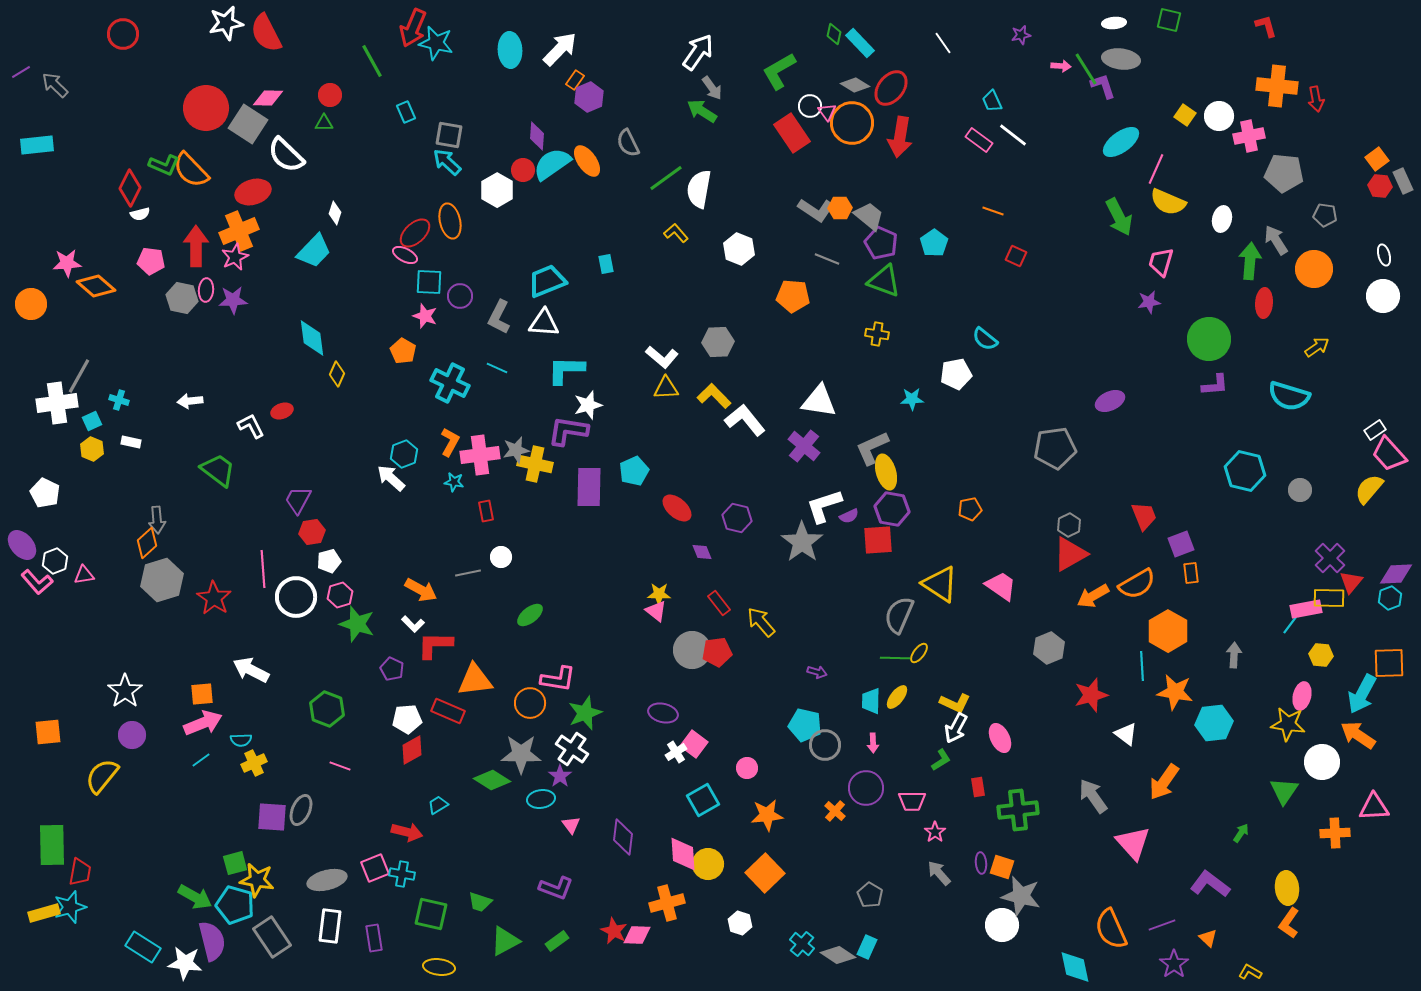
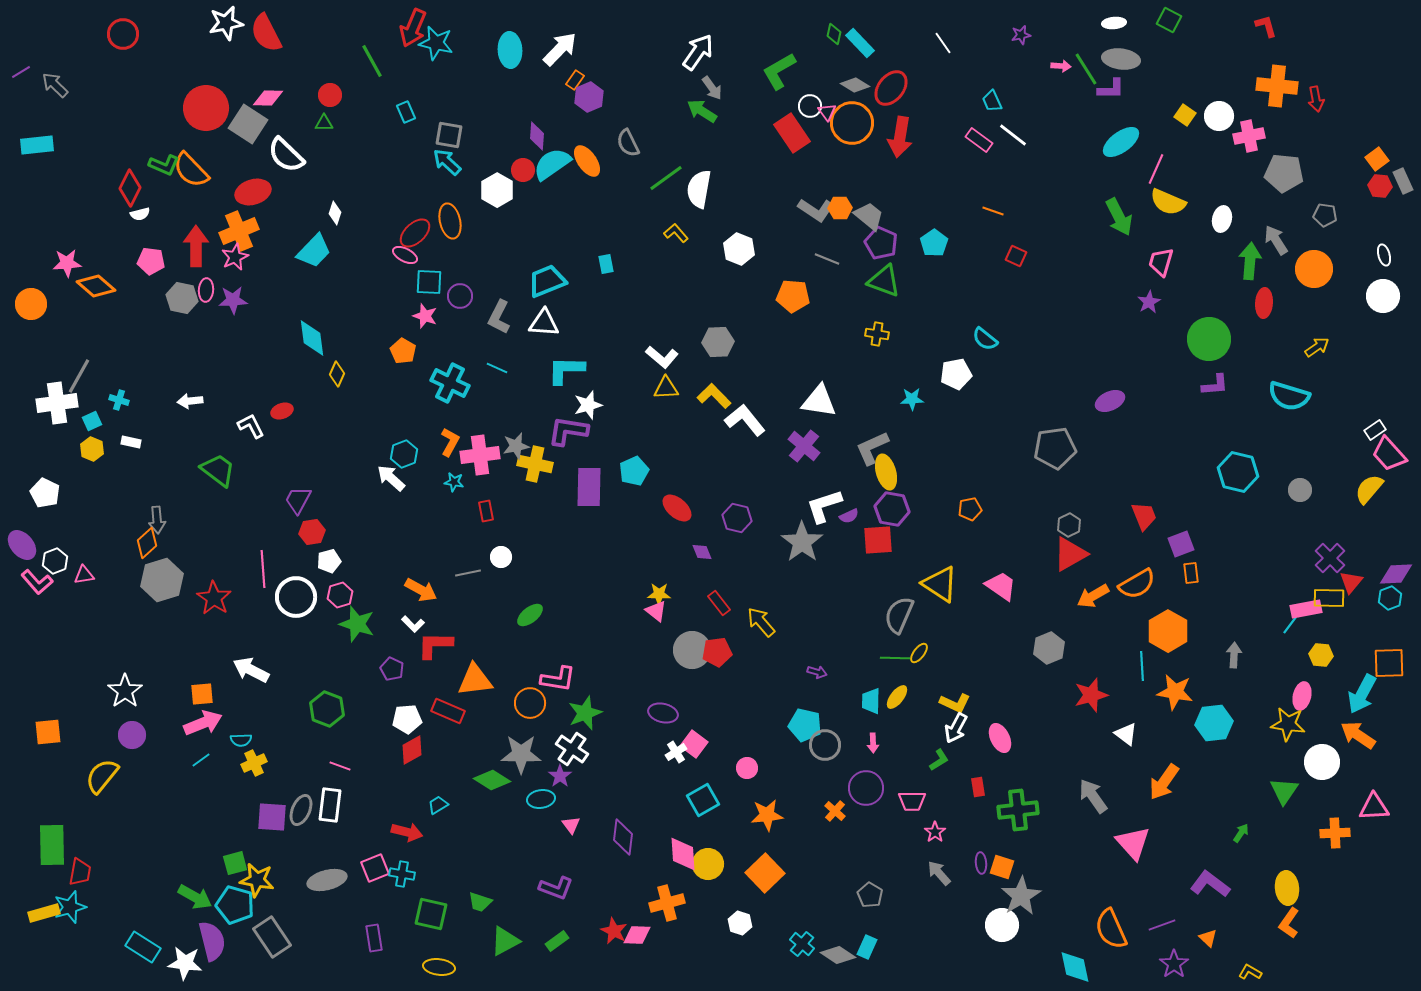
green square at (1169, 20): rotated 15 degrees clockwise
purple L-shape at (1103, 86): moved 8 px right, 3 px down; rotated 108 degrees clockwise
purple star at (1149, 302): rotated 20 degrees counterclockwise
gray star at (516, 450): moved 4 px up
cyan hexagon at (1245, 471): moved 7 px left, 1 px down
green L-shape at (941, 760): moved 2 px left
gray star at (1021, 896): rotated 27 degrees clockwise
white rectangle at (330, 926): moved 121 px up
